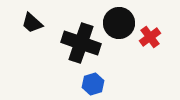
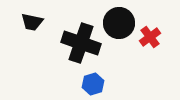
black trapezoid: moved 1 px up; rotated 30 degrees counterclockwise
